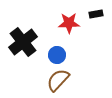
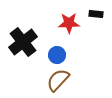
black rectangle: rotated 16 degrees clockwise
